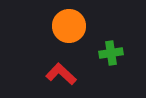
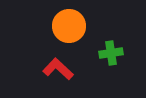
red L-shape: moved 3 px left, 5 px up
